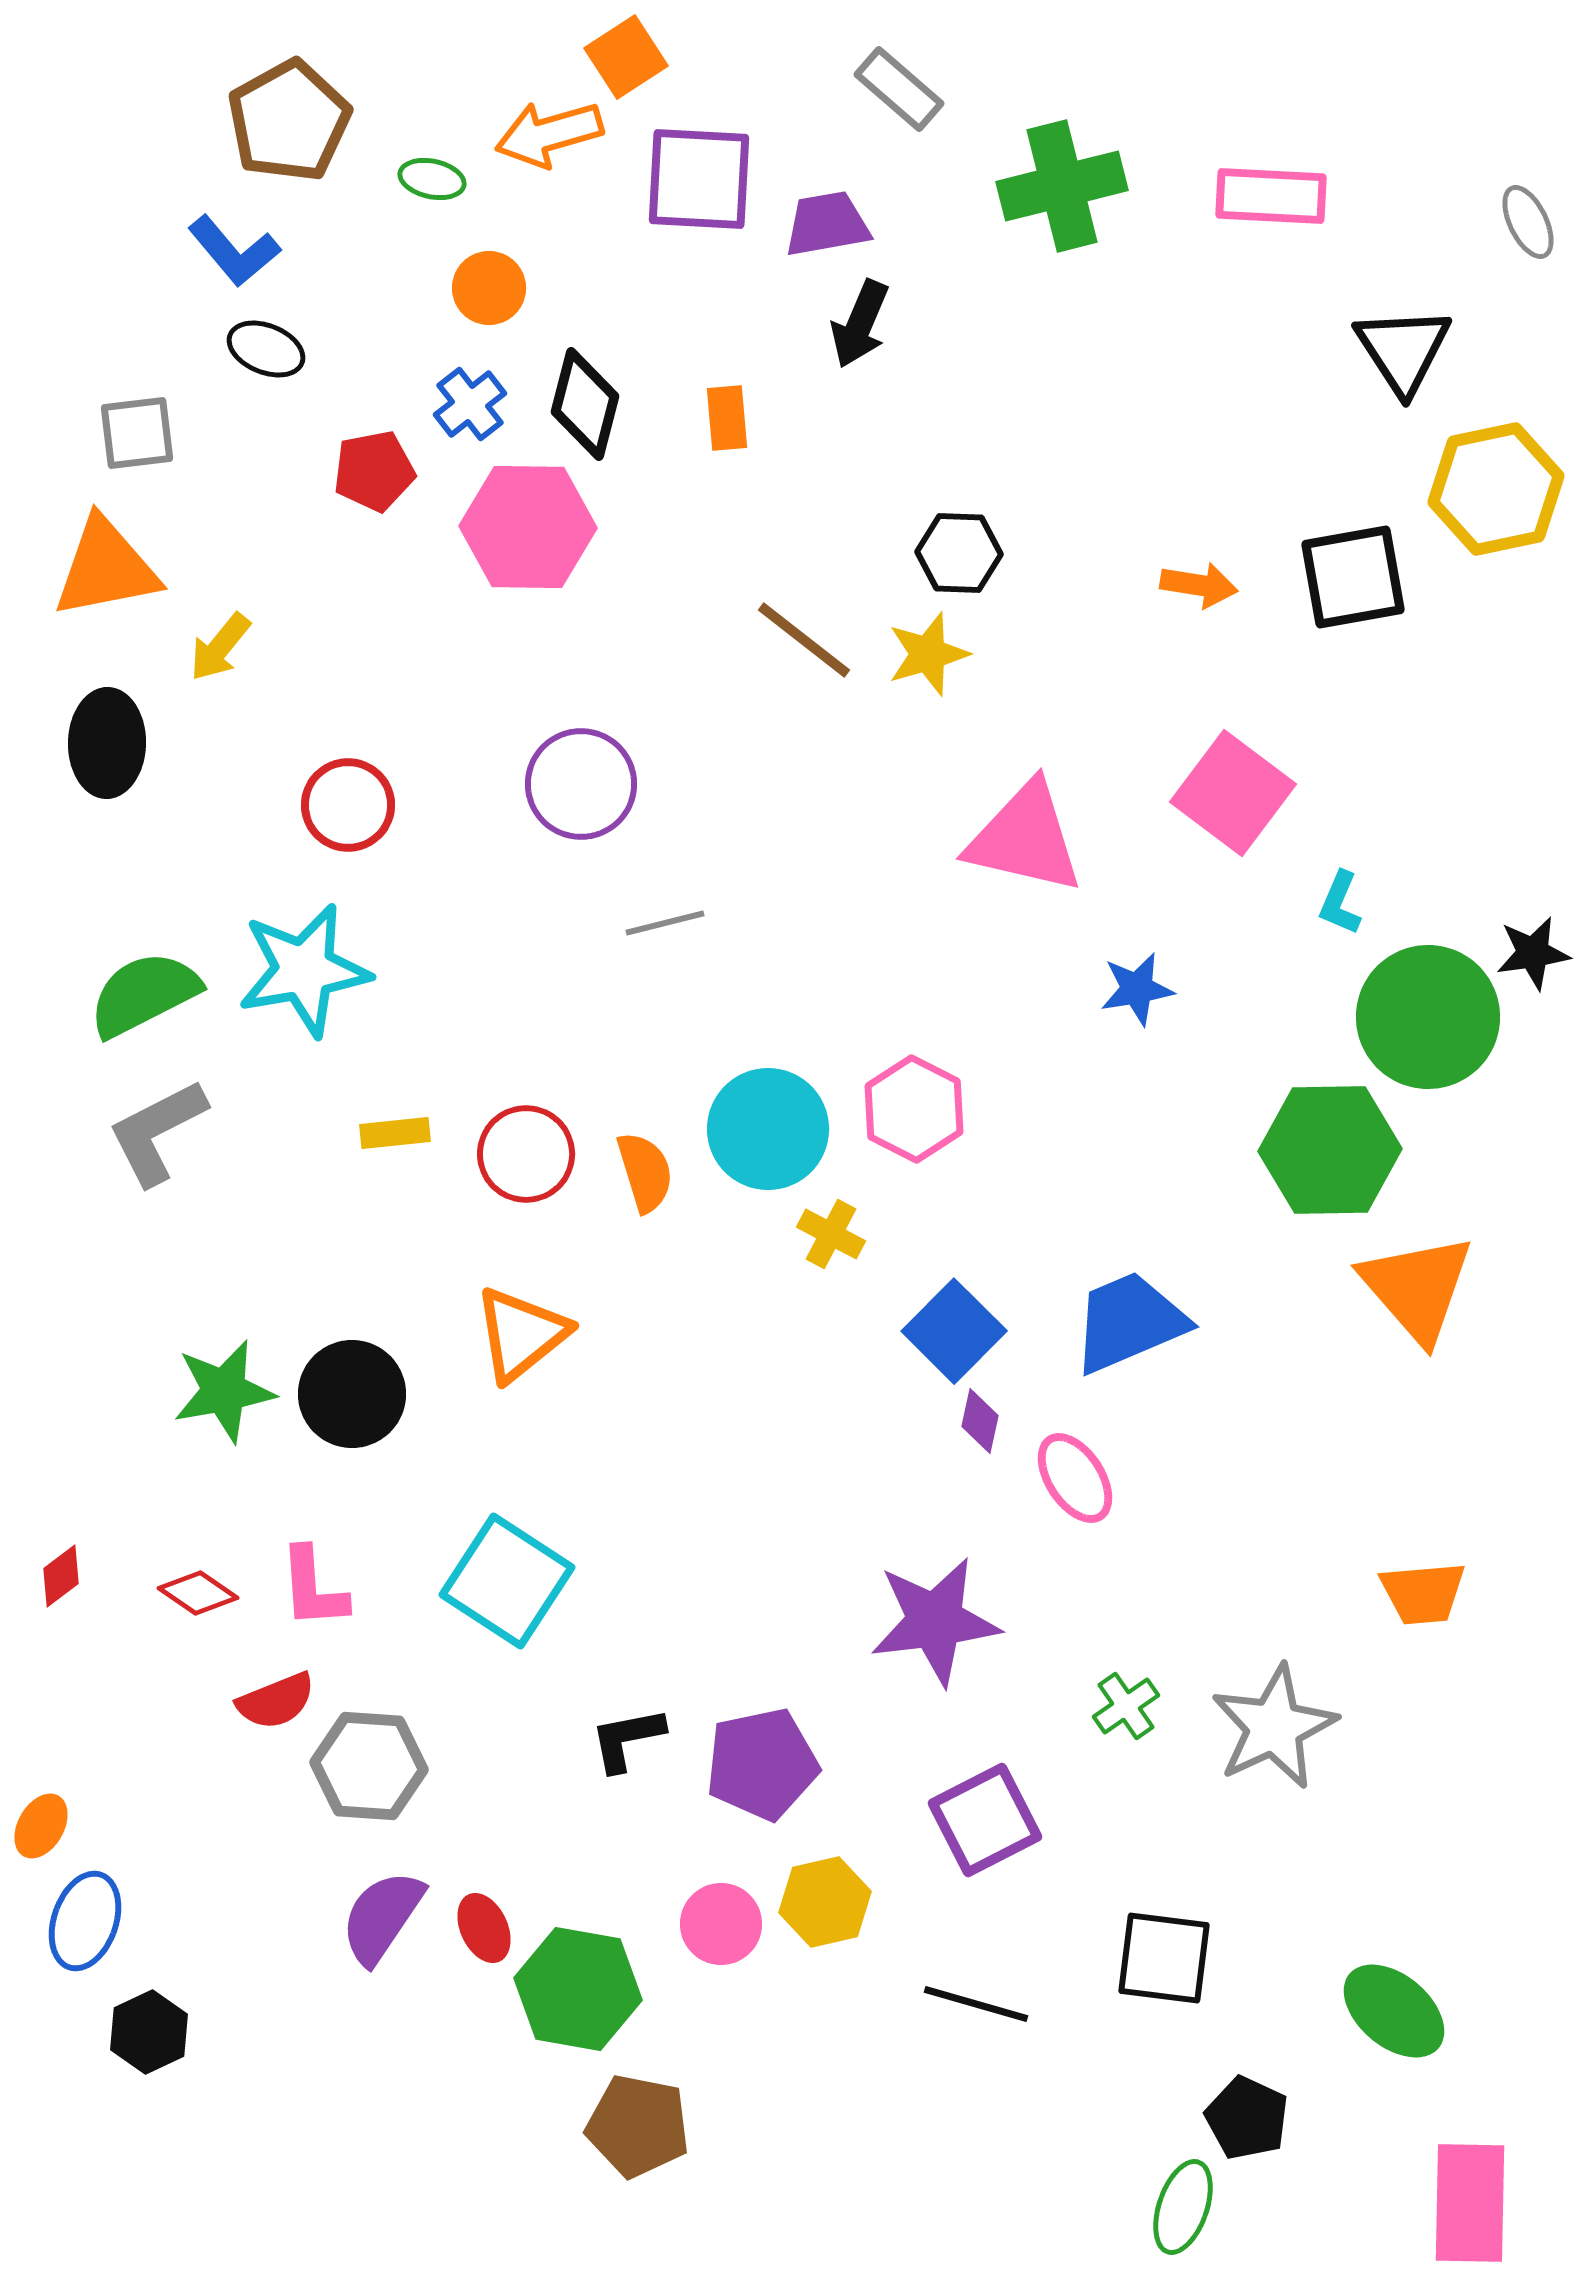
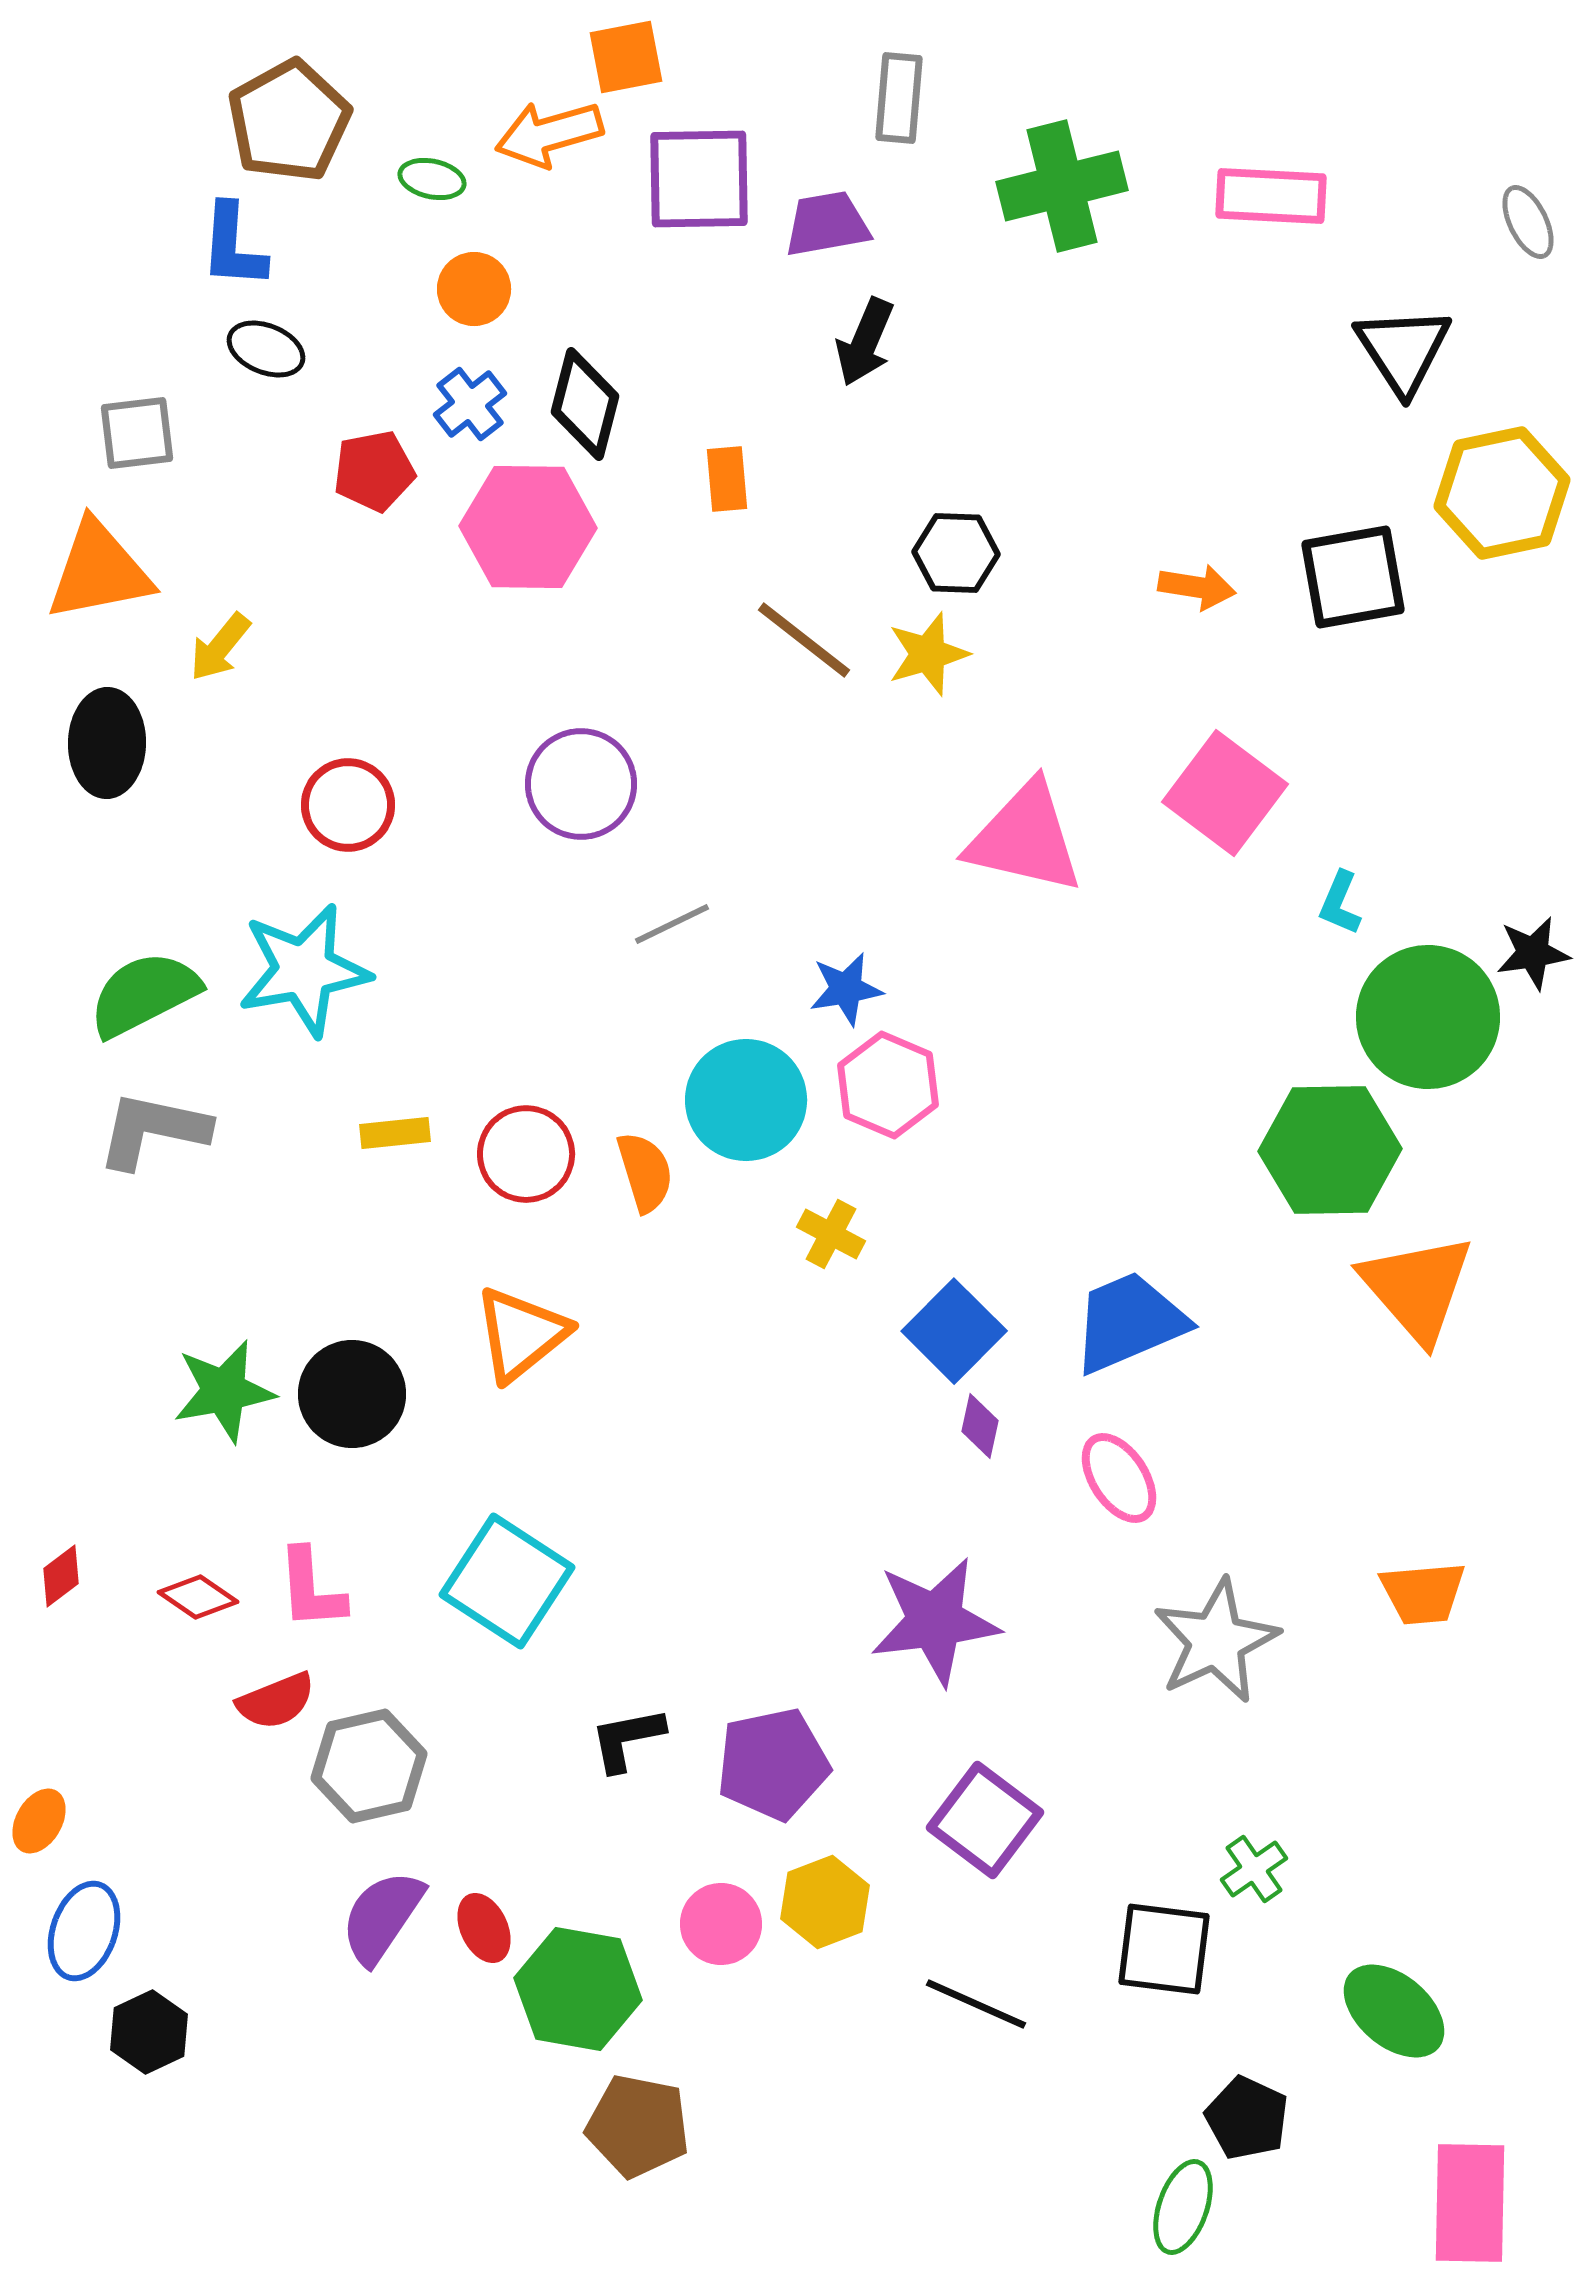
orange square at (626, 57): rotated 22 degrees clockwise
gray rectangle at (899, 89): moved 9 px down; rotated 54 degrees clockwise
purple square at (699, 179): rotated 4 degrees counterclockwise
blue L-shape at (234, 251): moved 1 px left, 5 px up; rotated 44 degrees clockwise
orange circle at (489, 288): moved 15 px left, 1 px down
black arrow at (860, 324): moved 5 px right, 18 px down
orange rectangle at (727, 418): moved 61 px down
yellow hexagon at (1496, 489): moved 6 px right, 4 px down
black hexagon at (959, 553): moved 3 px left
orange triangle at (106, 568): moved 7 px left, 3 px down
orange arrow at (1199, 585): moved 2 px left, 2 px down
pink square at (1233, 793): moved 8 px left
gray line at (665, 923): moved 7 px right, 1 px down; rotated 12 degrees counterclockwise
blue star at (1137, 989): moved 291 px left
pink hexagon at (914, 1109): moved 26 px left, 24 px up; rotated 4 degrees counterclockwise
cyan circle at (768, 1129): moved 22 px left, 29 px up
gray L-shape at (157, 1132): moved 4 px left, 2 px up; rotated 39 degrees clockwise
purple diamond at (980, 1421): moved 5 px down
pink ellipse at (1075, 1478): moved 44 px right
pink L-shape at (313, 1588): moved 2 px left, 1 px down
red diamond at (198, 1593): moved 4 px down
green cross at (1126, 1706): moved 128 px right, 163 px down
gray star at (1274, 1727): moved 58 px left, 86 px up
purple pentagon at (762, 1764): moved 11 px right
gray hexagon at (369, 1766): rotated 17 degrees counterclockwise
purple square at (985, 1820): rotated 26 degrees counterclockwise
orange ellipse at (41, 1826): moved 2 px left, 5 px up
yellow hexagon at (825, 1902): rotated 8 degrees counterclockwise
blue ellipse at (85, 1921): moved 1 px left, 10 px down
black square at (1164, 1958): moved 9 px up
black line at (976, 2004): rotated 8 degrees clockwise
